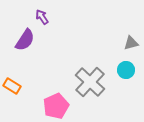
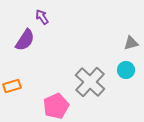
orange rectangle: rotated 48 degrees counterclockwise
